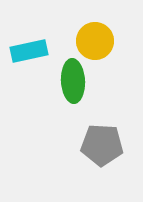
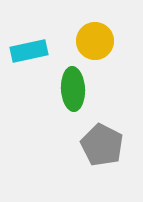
green ellipse: moved 8 px down
gray pentagon: rotated 24 degrees clockwise
